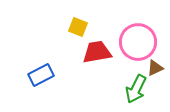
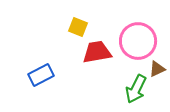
pink circle: moved 1 px up
brown triangle: moved 2 px right, 1 px down
